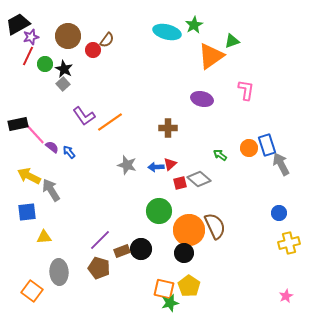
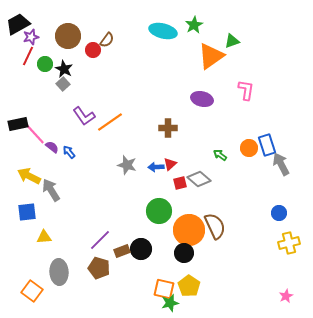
cyan ellipse at (167, 32): moved 4 px left, 1 px up
